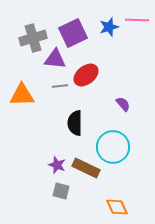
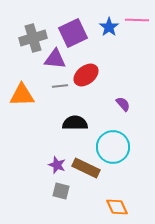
blue star: rotated 18 degrees counterclockwise
black semicircle: rotated 90 degrees clockwise
